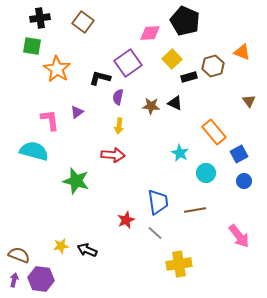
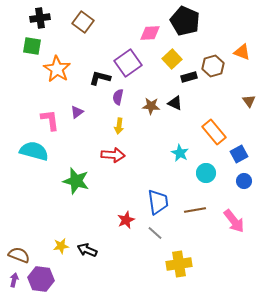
pink arrow: moved 5 px left, 15 px up
